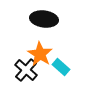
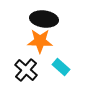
orange star: moved 13 px up; rotated 30 degrees counterclockwise
